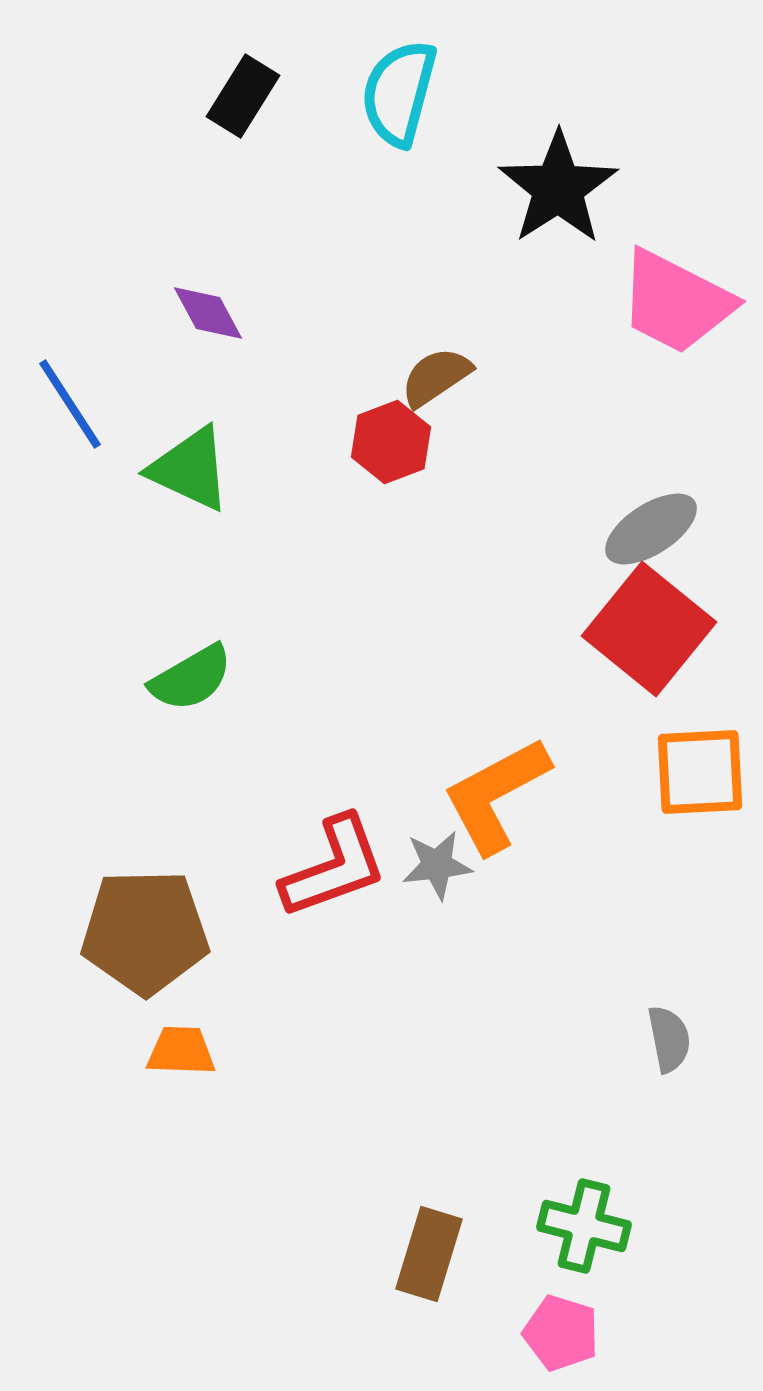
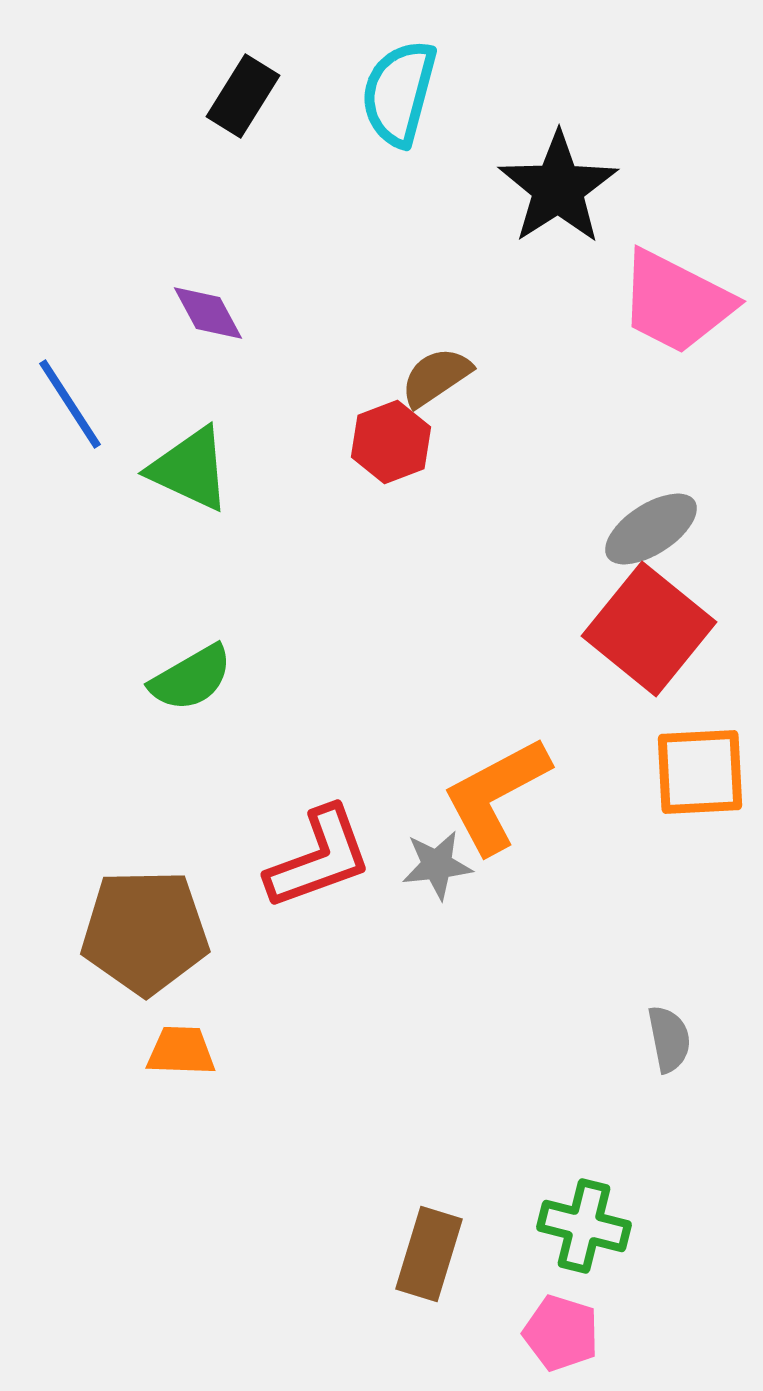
red L-shape: moved 15 px left, 9 px up
